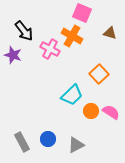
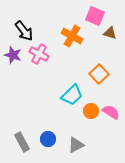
pink square: moved 13 px right, 3 px down
pink cross: moved 11 px left, 5 px down
